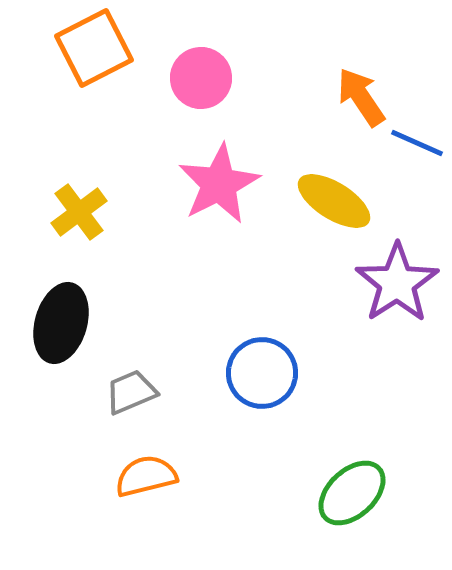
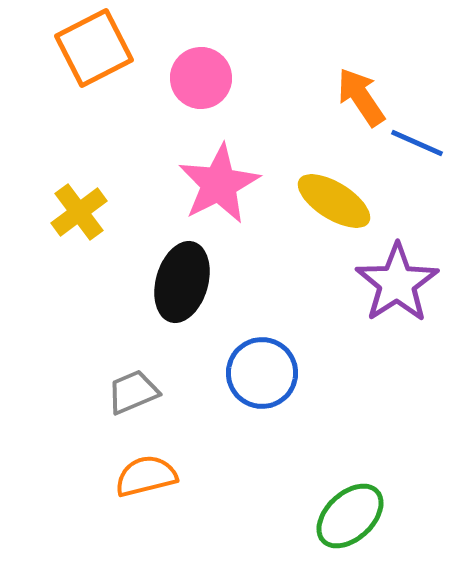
black ellipse: moved 121 px right, 41 px up
gray trapezoid: moved 2 px right
green ellipse: moved 2 px left, 23 px down
